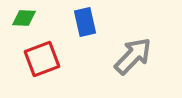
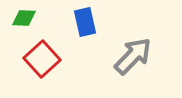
red square: rotated 21 degrees counterclockwise
